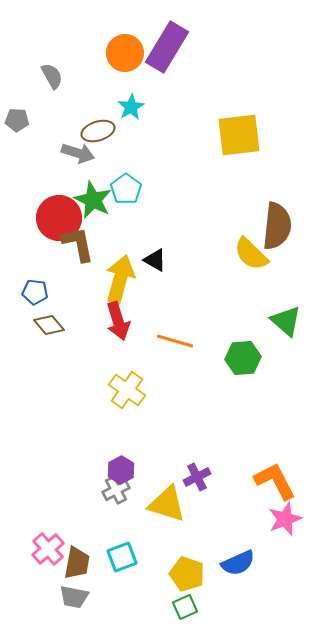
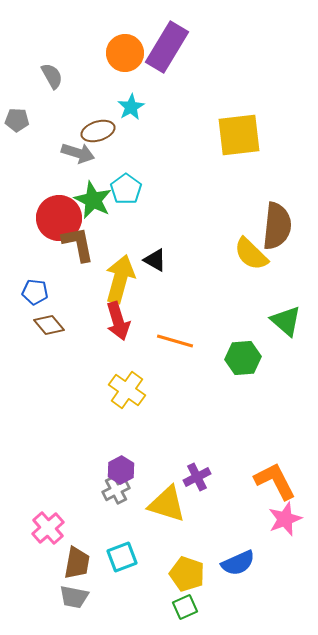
pink cross: moved 21 px up
